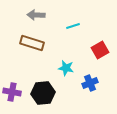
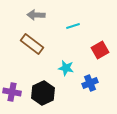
brown rectangle: moved 1 px down; rotated 20 degrees clockwise
black hexagon: rotated 20 degrees counterclockwise
